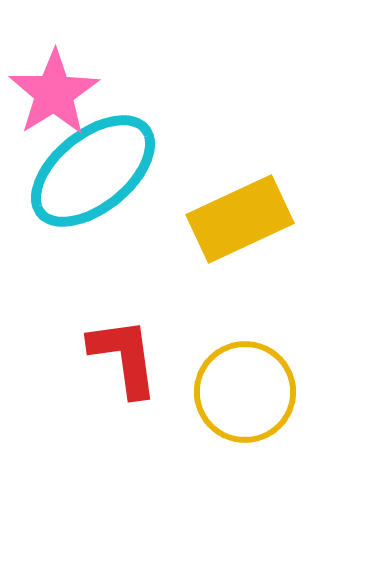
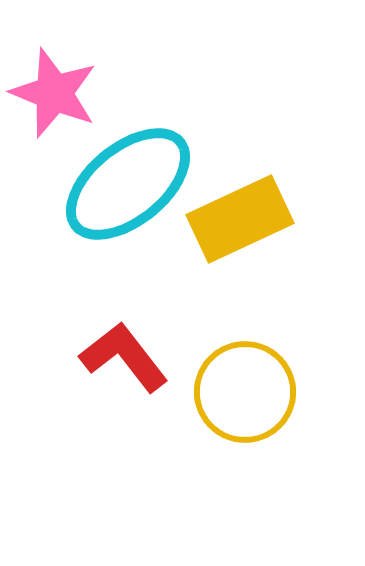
pink star: rotated 18 degrees counterclockwise
cyan ellipse: moved 35 px right, 13 px down
red L-shape: rotated 30 degrees counterclockwise
